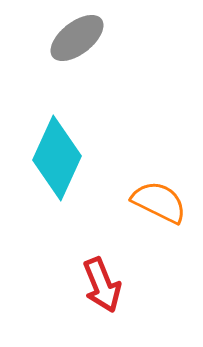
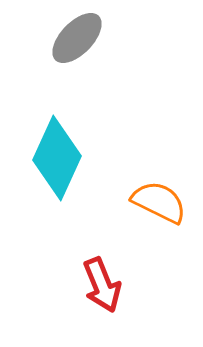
gray ellipse: rotated 8 degrees counterclockwise
